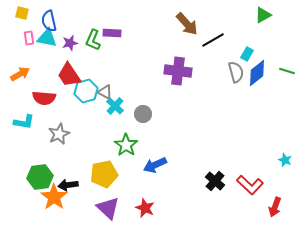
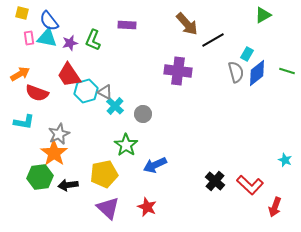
blue semicircle: rotated 25 degrees counterclockwise
purple rectangle: moved 15 px right, 8 px up
red semicircle: moved 7 px left, 5 px up; rotated 15 degrees clockwise
orange star: moved 44 px up
red star: moved 2 px right, 1 px up
